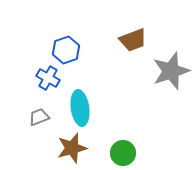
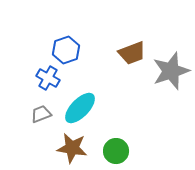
brown trapezoid: moved 1 px left, 13 px down
cyan ellipse: rotated 52 degrees clockwise
gray trapezoid: moved 2 px right, 3 px up
brown star: rotated 24 degrees clockwise
green circle: moved 7 px left, 2 px up
